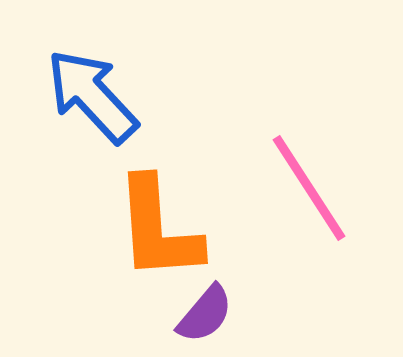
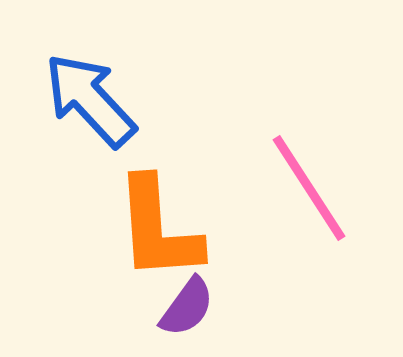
blue arrow: moved 2 px left, 4 px down
purple semicircle: moved 18 px left, 7 px up; rotated 4 degrees counterclockwise
